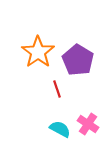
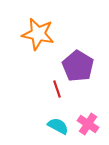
orange star: moved 18 px up; rotated 24 degrees counterclockwise
purple pentagon: moved 6 px down
cyan semicircle: moved 2 px left, 3 px up
